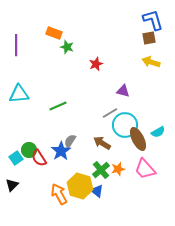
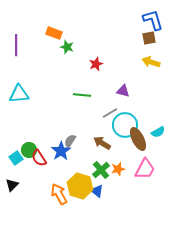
green line: moved 24 px right, 11 px up; rotated 30 degrees clockwise
pink trapezoid: rotated 110 degrees counterclockwise
